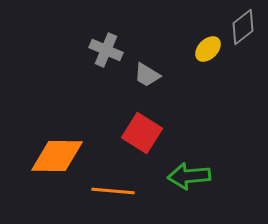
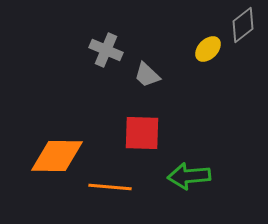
gray diamond: moved 2 px up
gray trapezoid: rotated 12 degrees clockwise
red square: rotated 30 degrees counterclockwise
orange line: moved 3 px left, 4 px up
